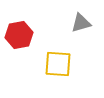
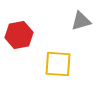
gray triangle: moved 2 px up
